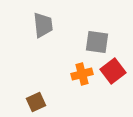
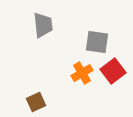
orange cross: moved 1 px up; rotated 15 degrees counterclockwise
